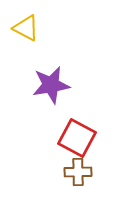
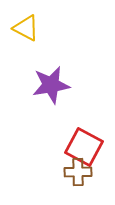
red square: moved 7 px right, 9 px down
